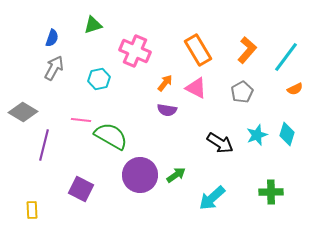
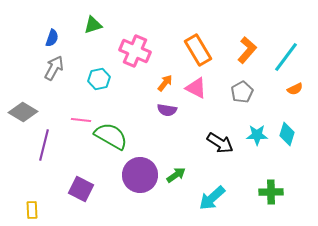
cyan star: rotated 20 degrees clockwise
